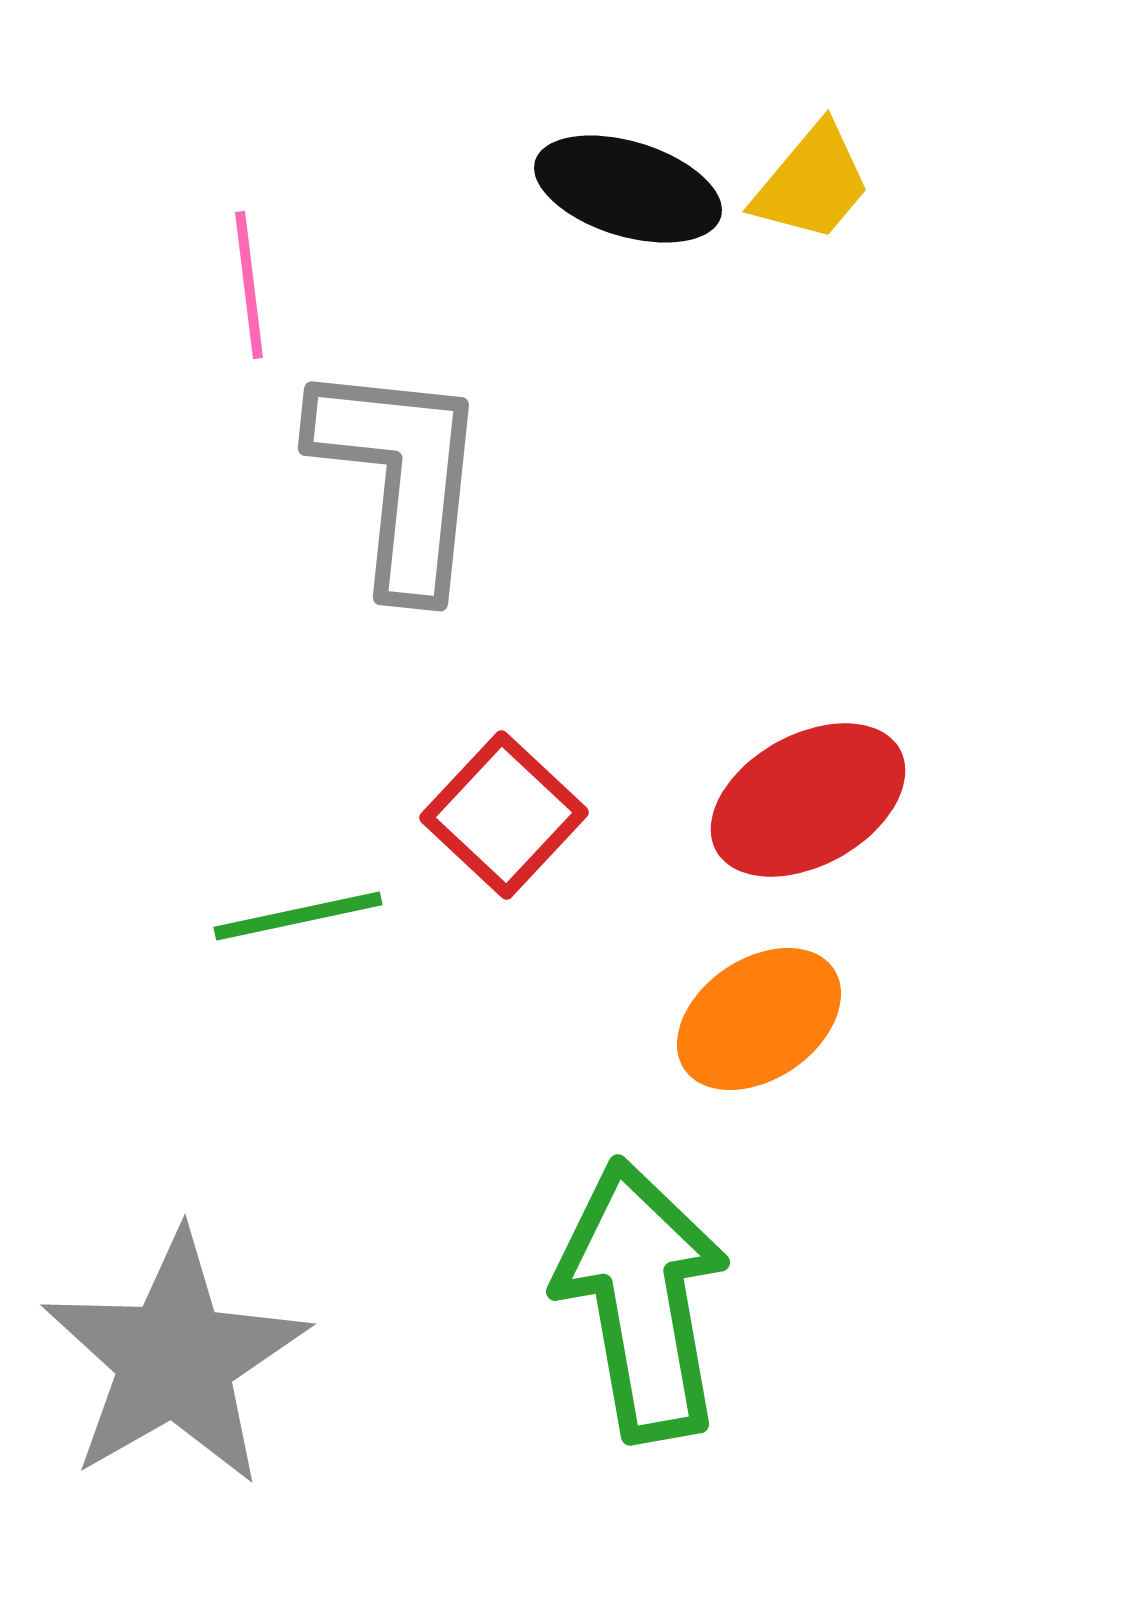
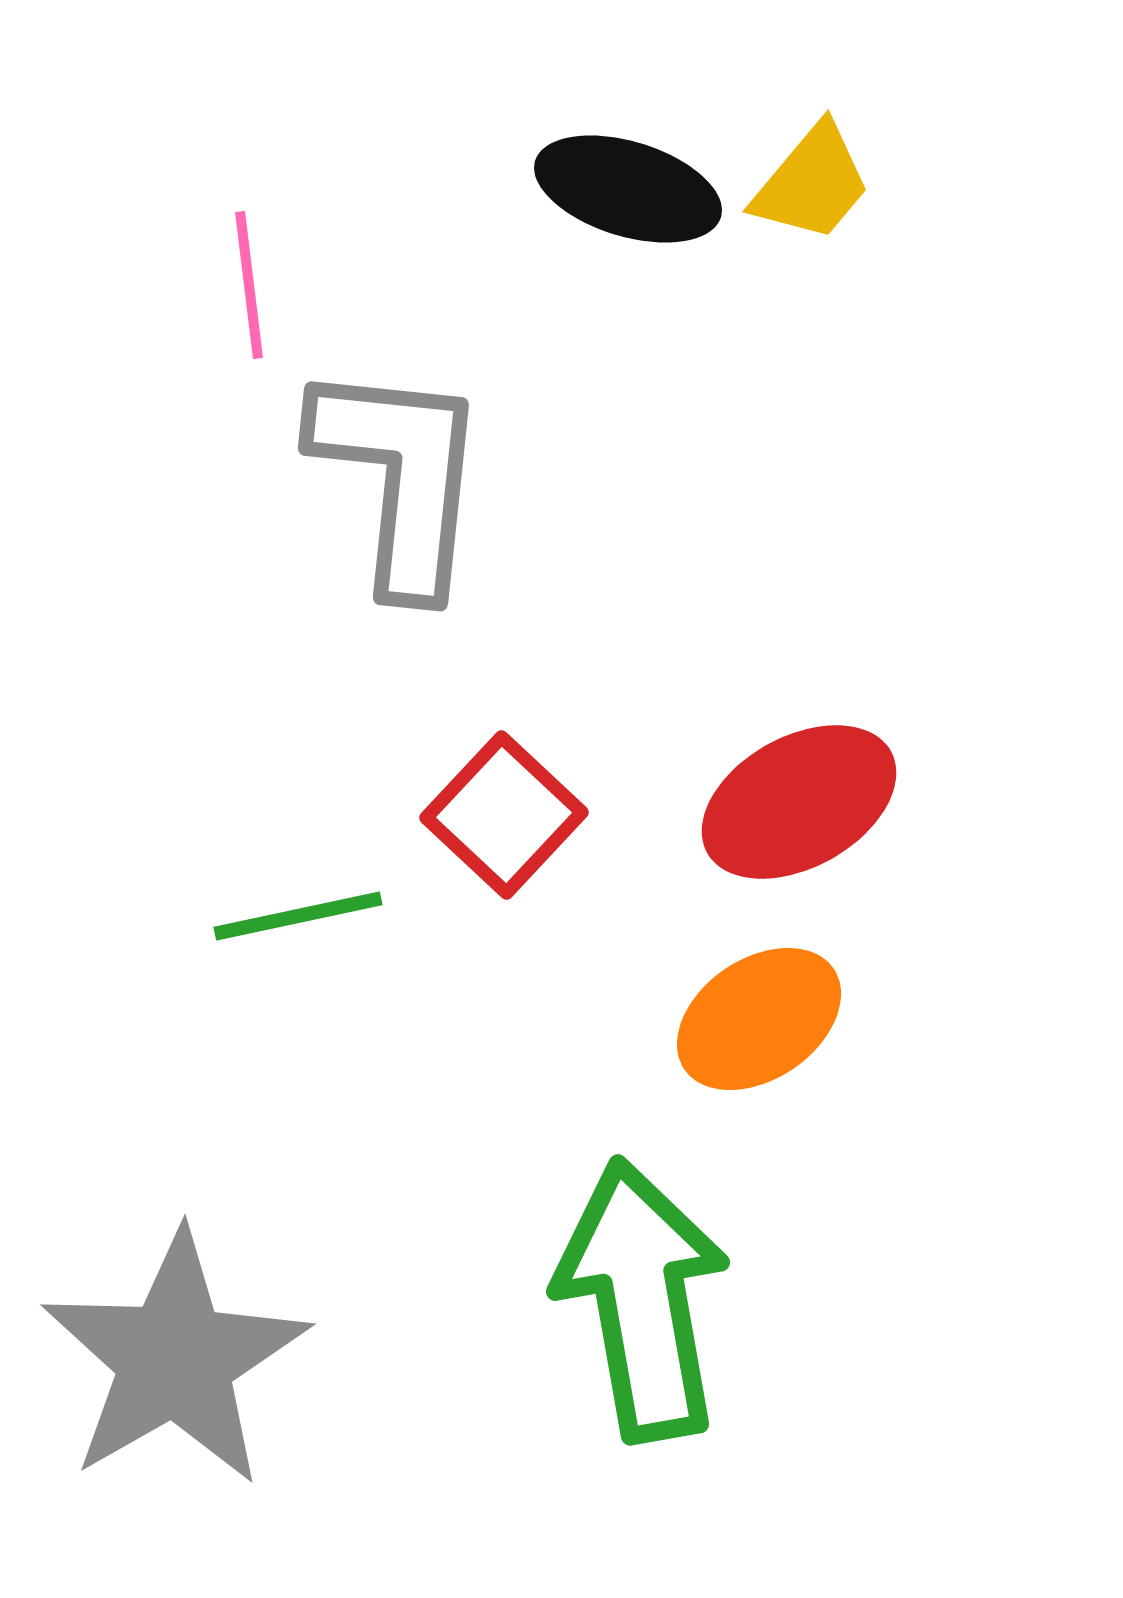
red ellipse: moved 9 px left, 2 px down
